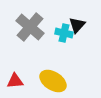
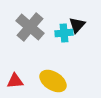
cyan cross: rotated 18 degrees counterclockwise
